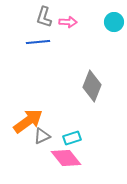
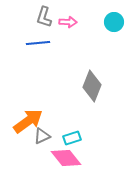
blue line: moved 1 px down
